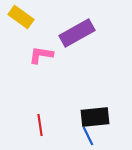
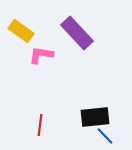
yellow rectangle: moved 14 px down
purple rectangle: rotated 76 degrees clockwise
red line: rotated 15 degrees clockwise
blue line: moved 17 px right; rotated 18 degrees counterclockwise
